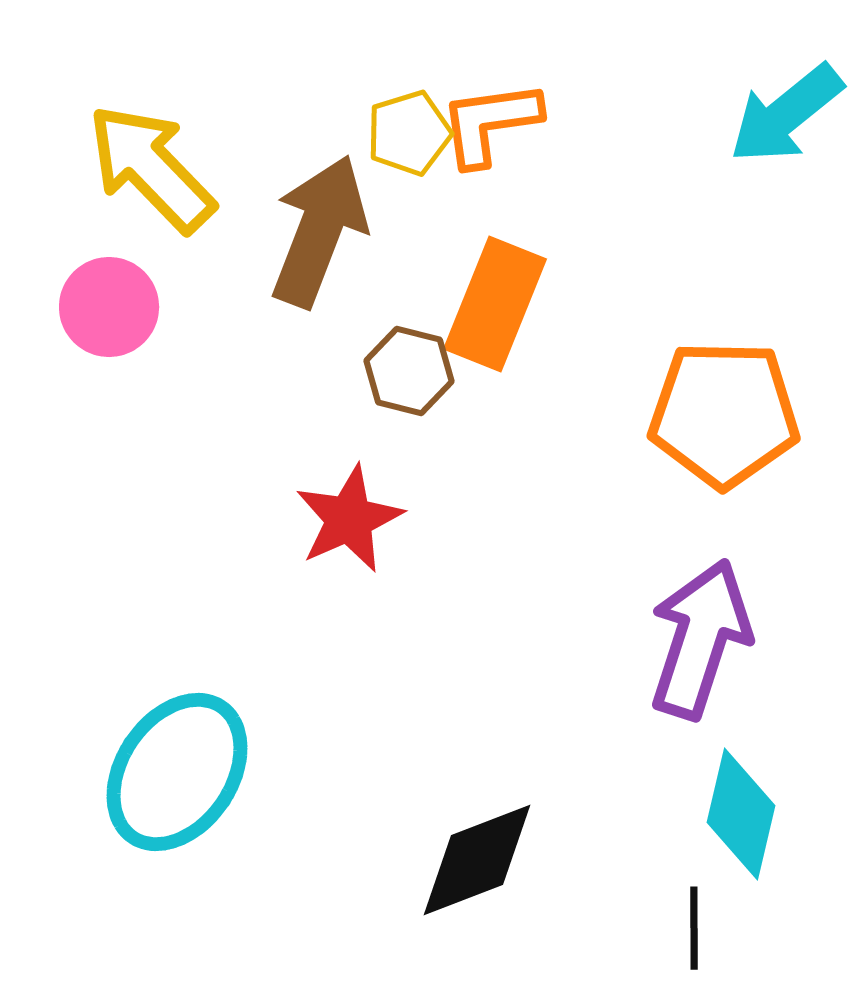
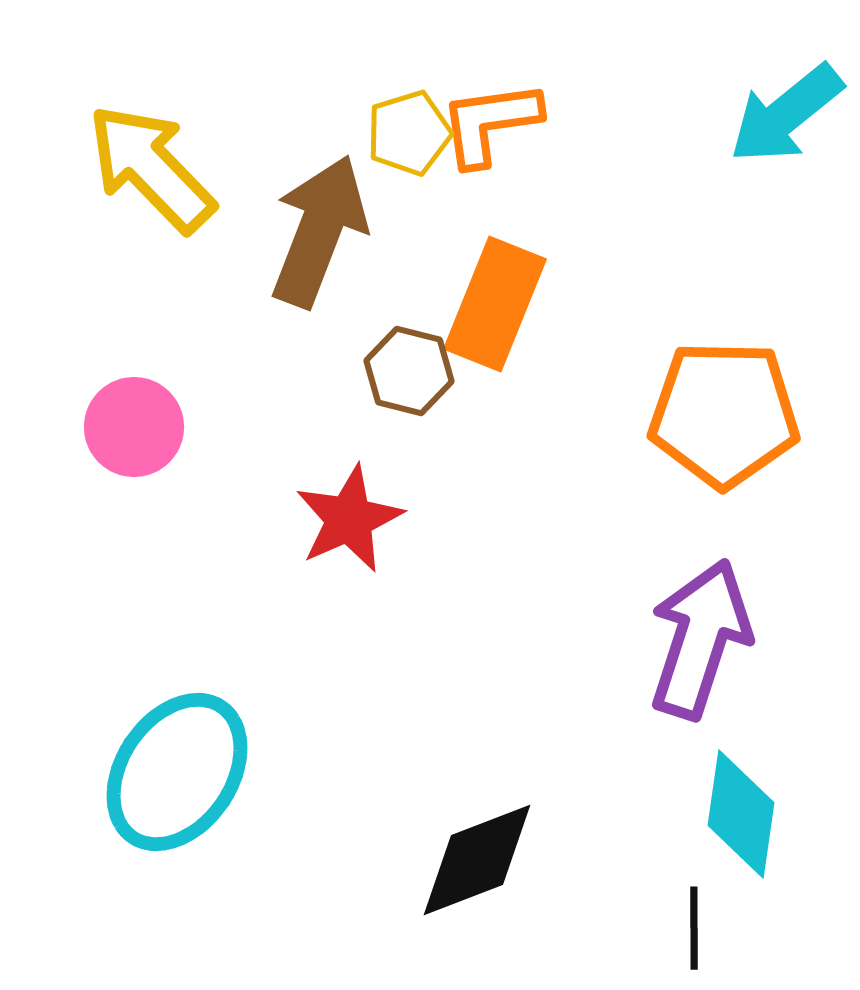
pink circle: moved 25 px right, 120 px down
cyan diamond: rotated 5 degrees counterclockwise
